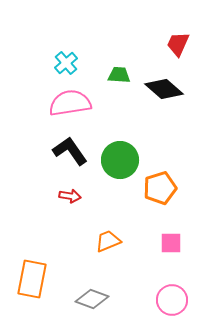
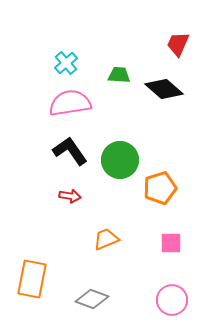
orange trapezoid: moved 2 px left, 2 px up
